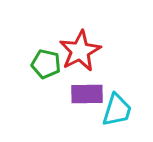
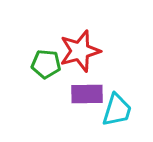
red star: rotated 12 degrees clockwise
green pentagon: rotated 8 degrees counterclockwise
